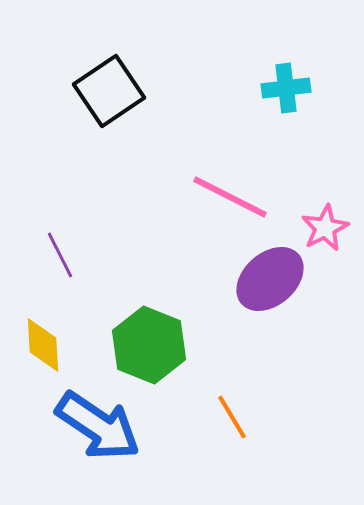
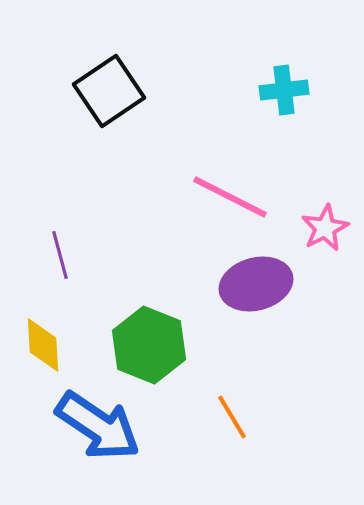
cyan cross: moved 2 px left, 2 px down
purple line: rotated 12 degrees clockwise
purple ellipse: moved 14 px left, 5 px down; rotated 26 degrees clockwise
